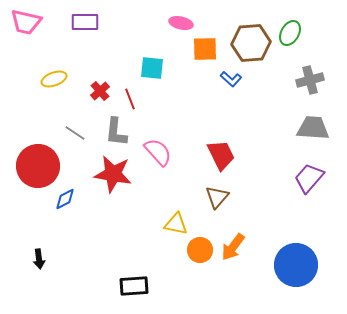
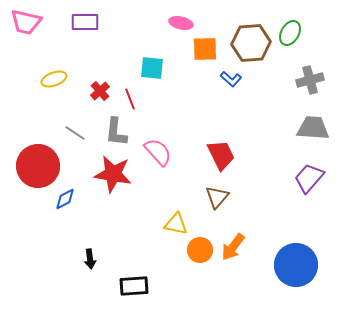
black arrow: moved 51 px right
